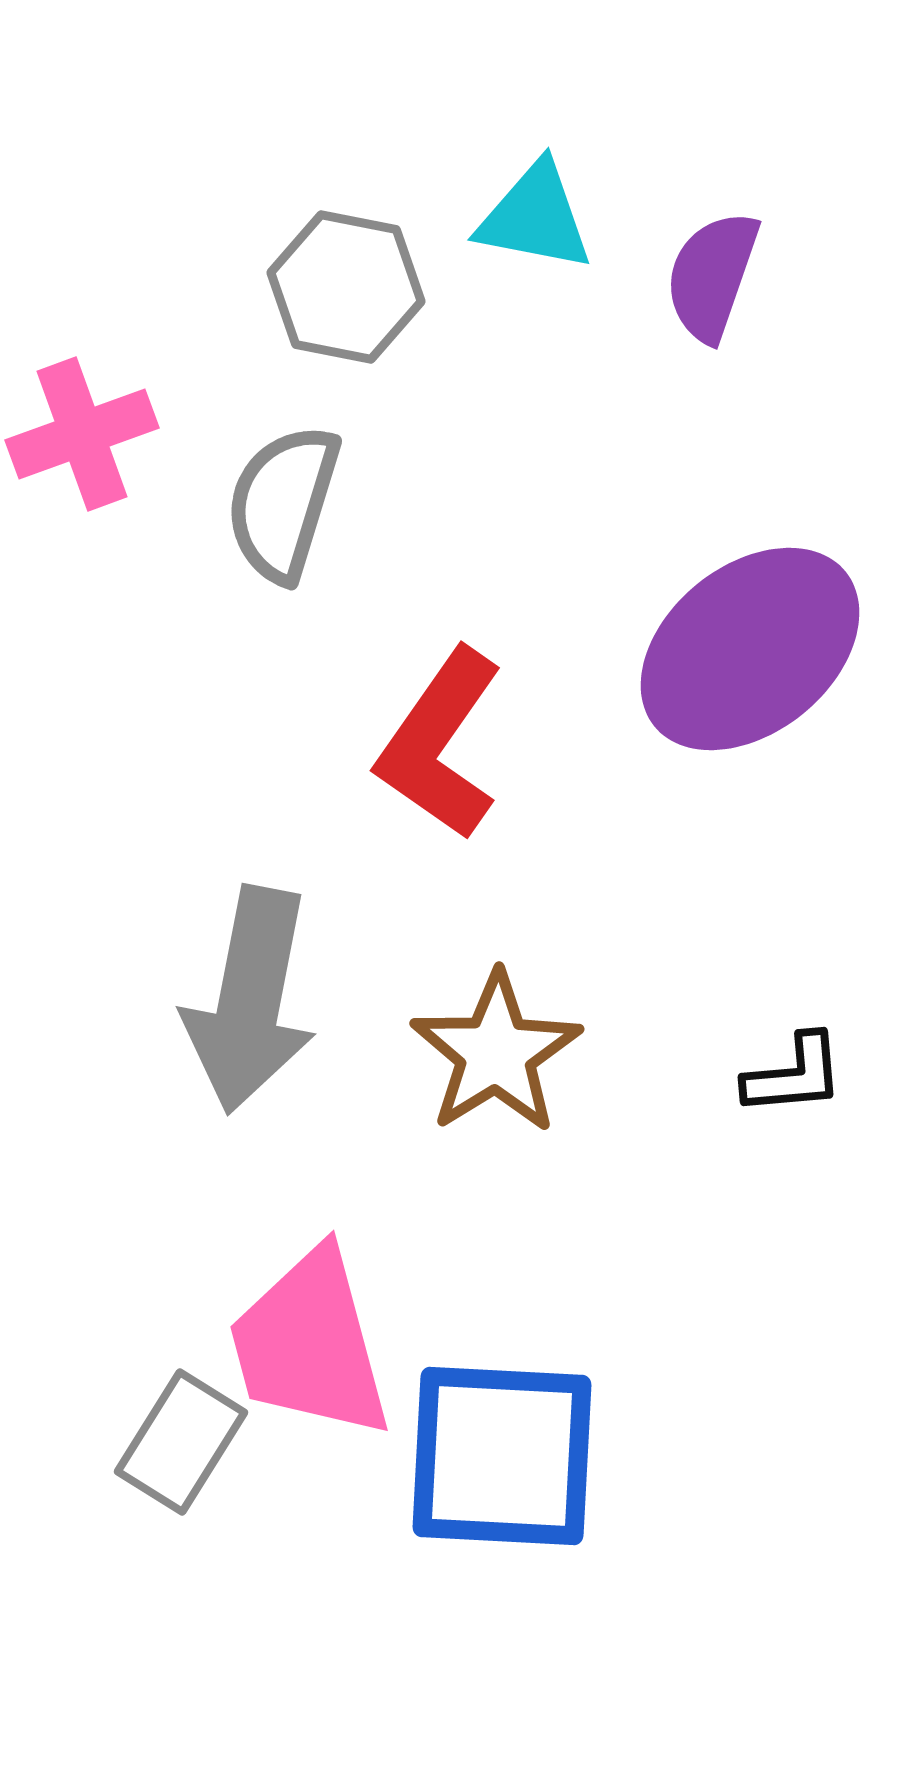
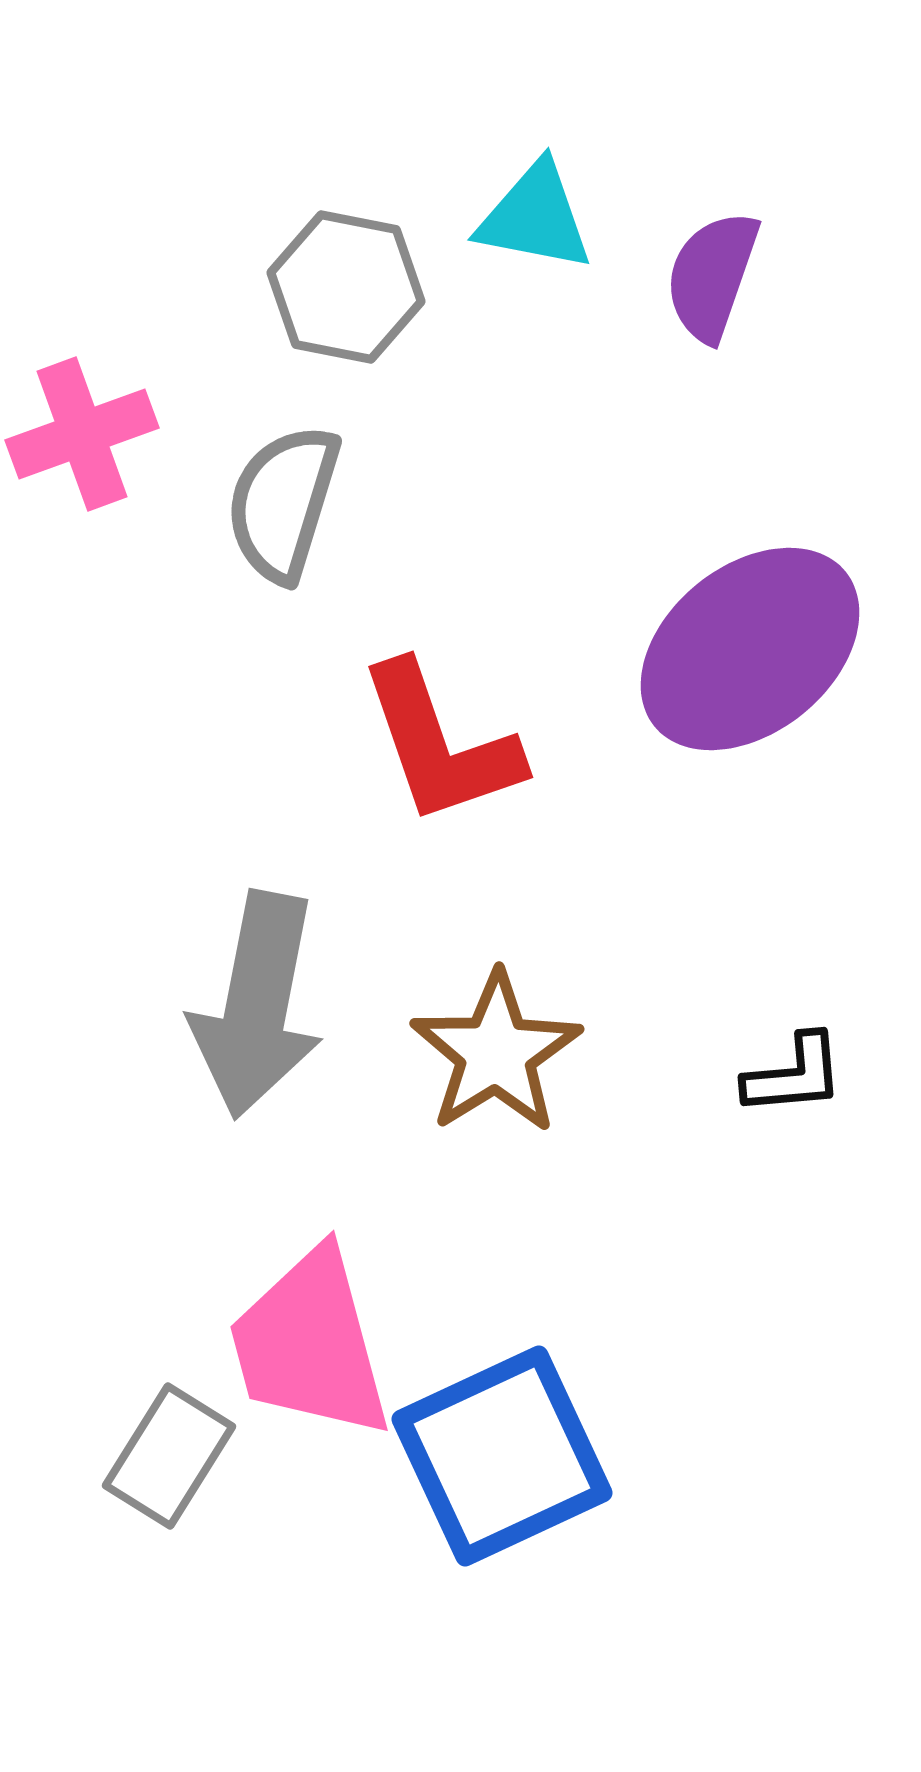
red L-shape: rotated 54 degrees counterclockwise
gray arrow: moved 7 px right, 5 px down
gray rectangle: moved 12 px left, 14 px down
blue square: rotated 28 degrees counterclockwise
